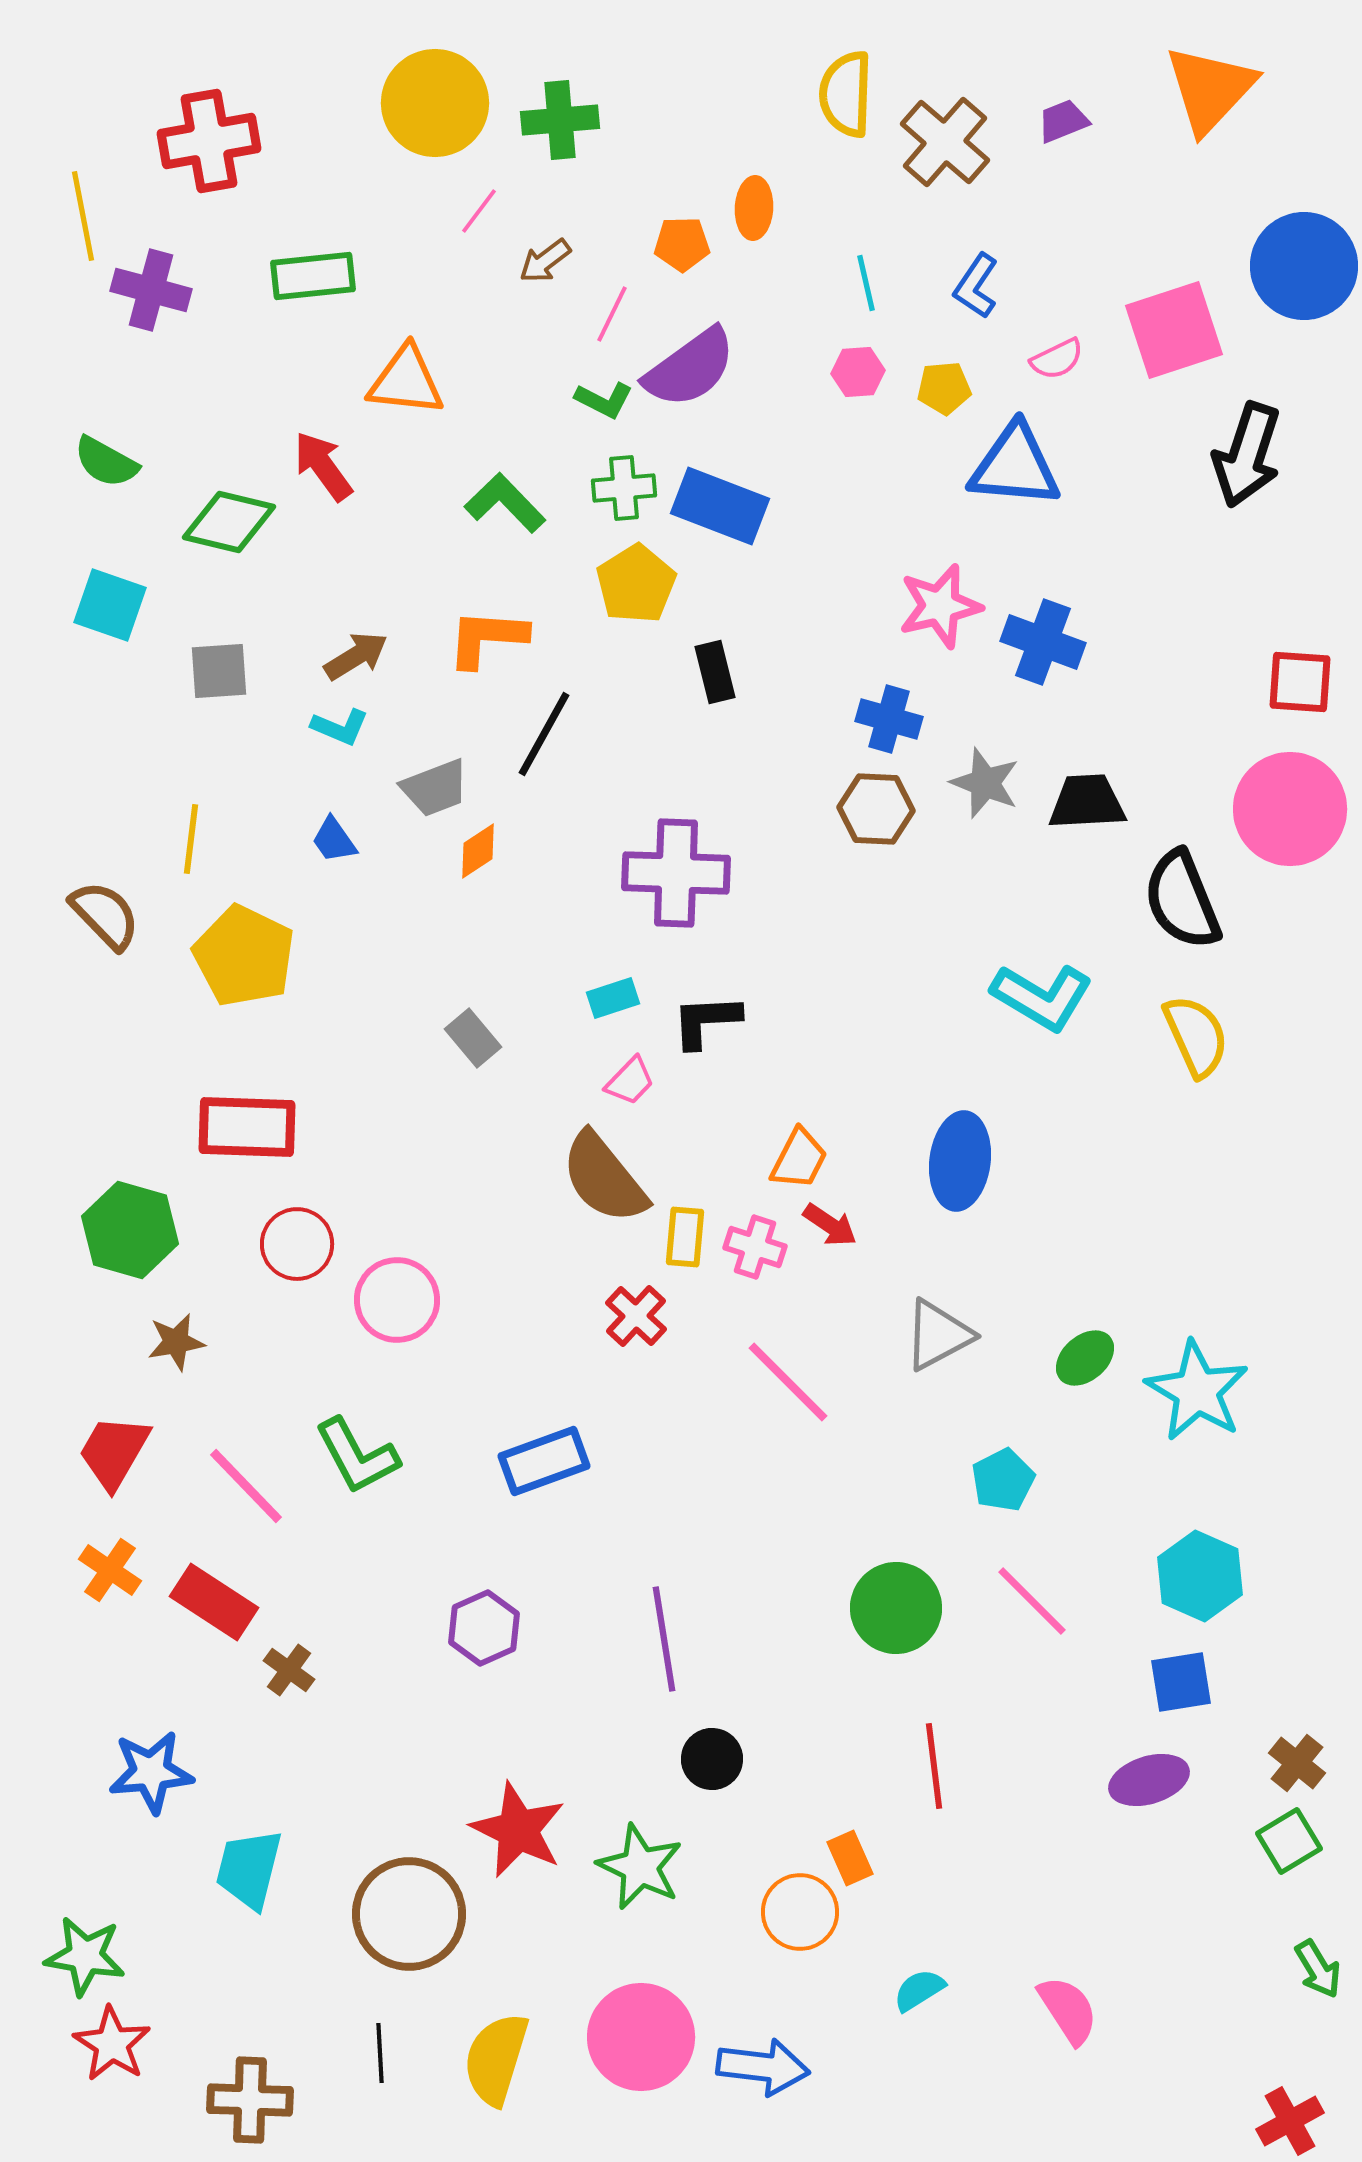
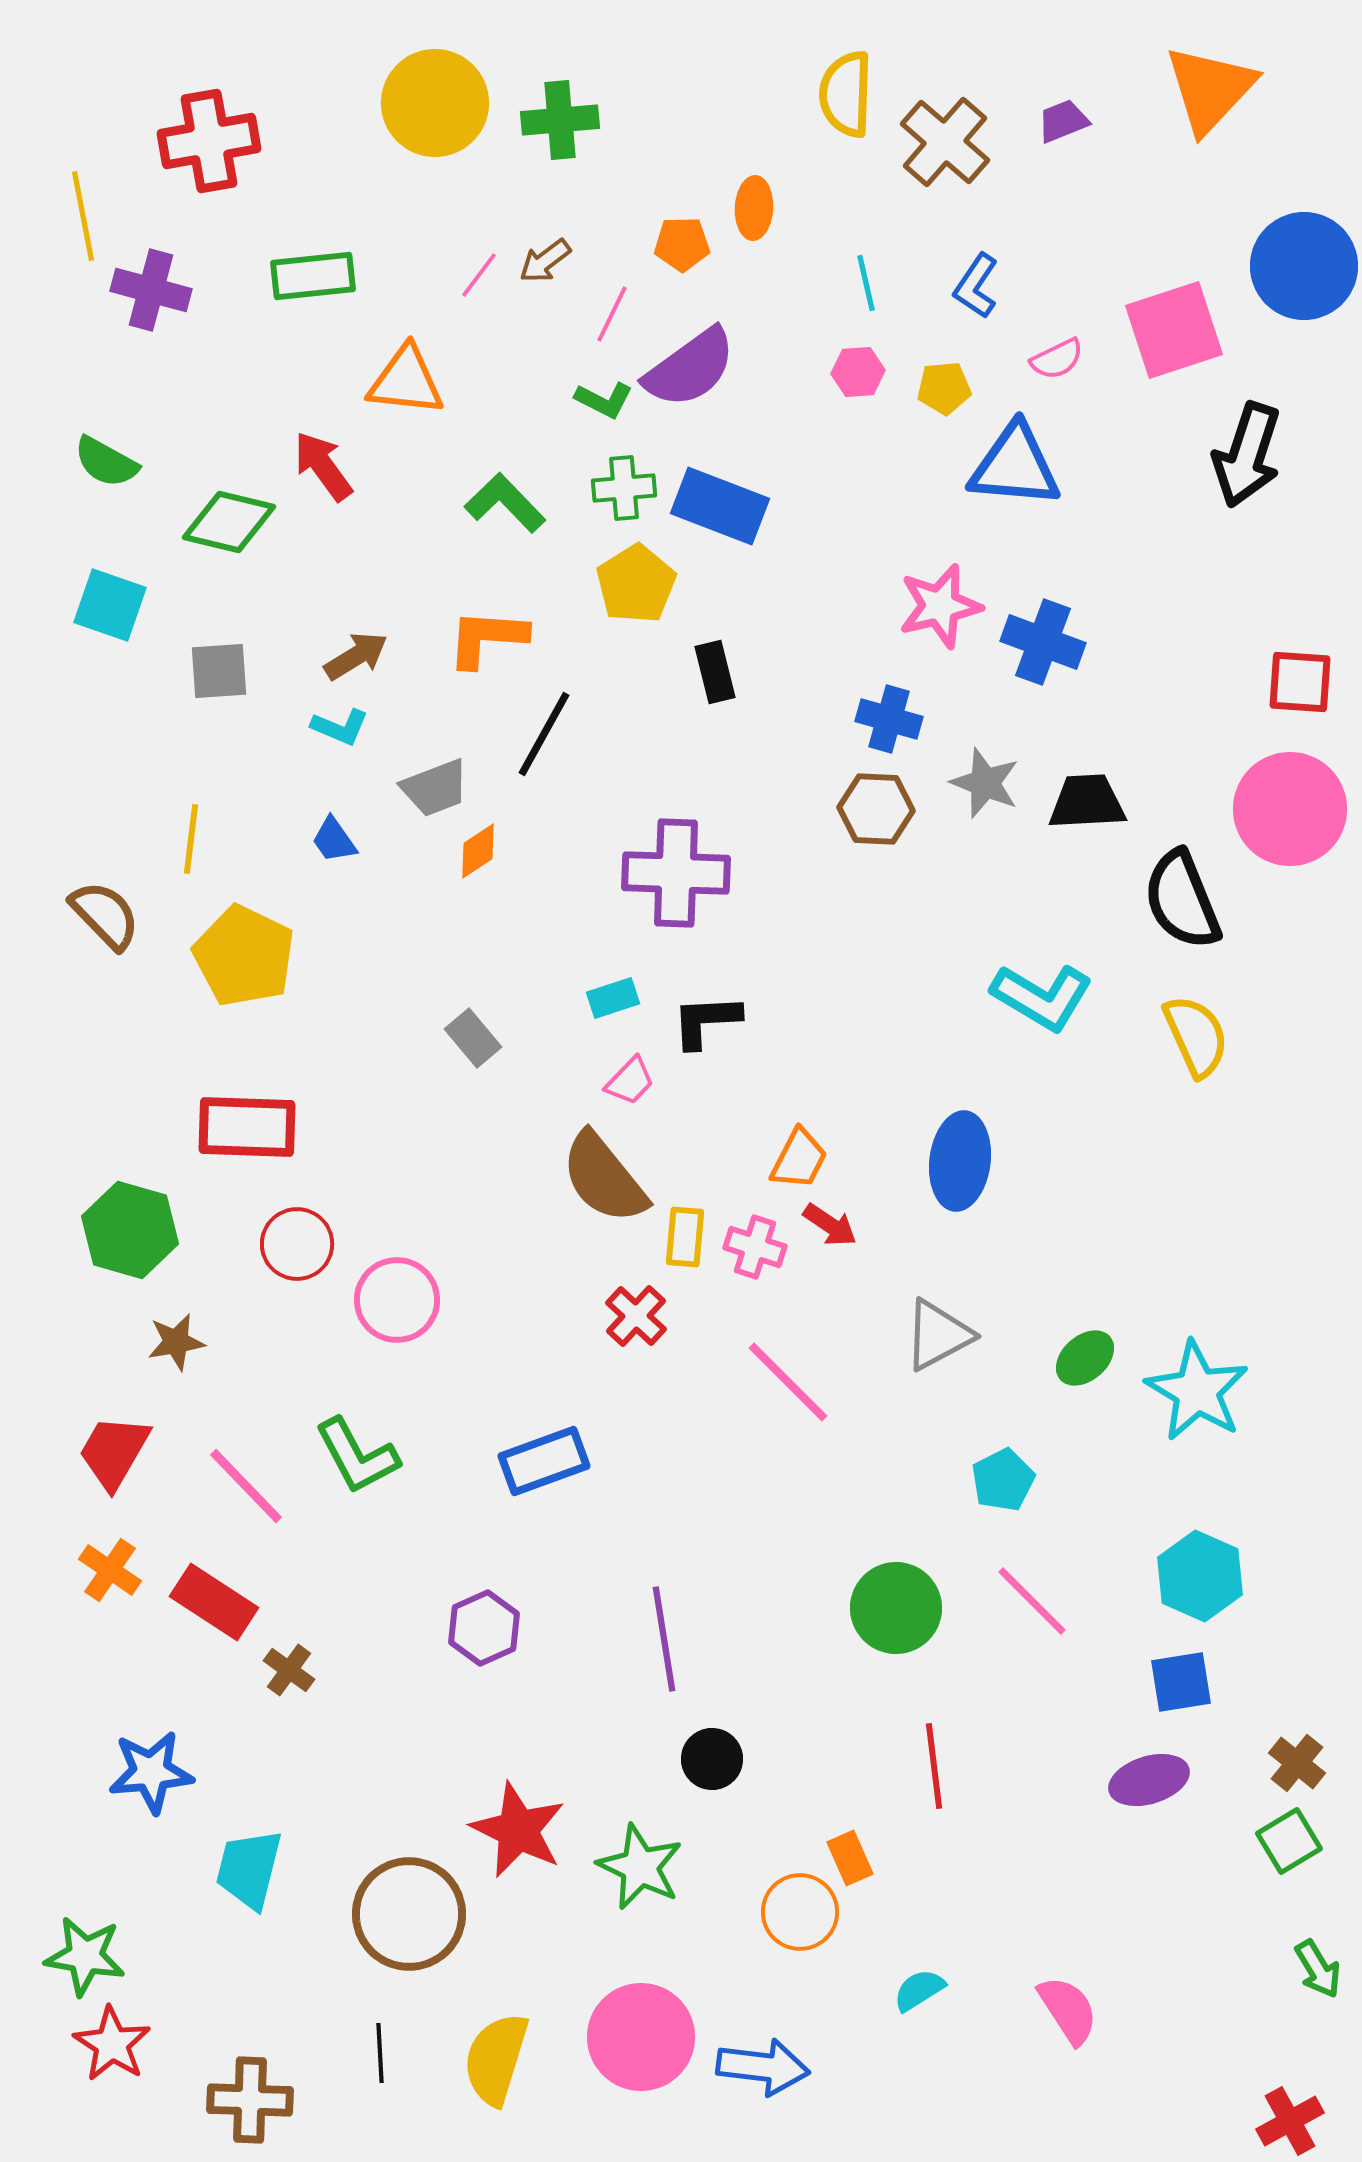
pink line at (479, 211): moved 64 px down
